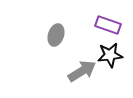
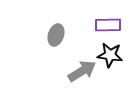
purple rectangle: rotated 20 degrees counterclockwise
black star: rotated 15 degrees clockwise
